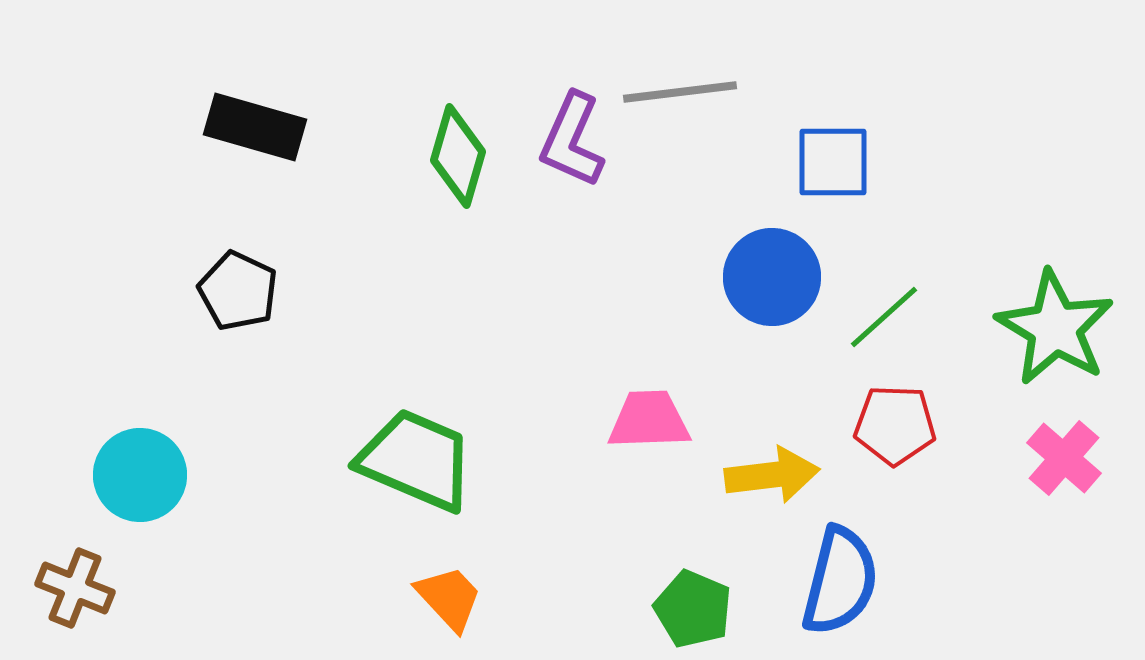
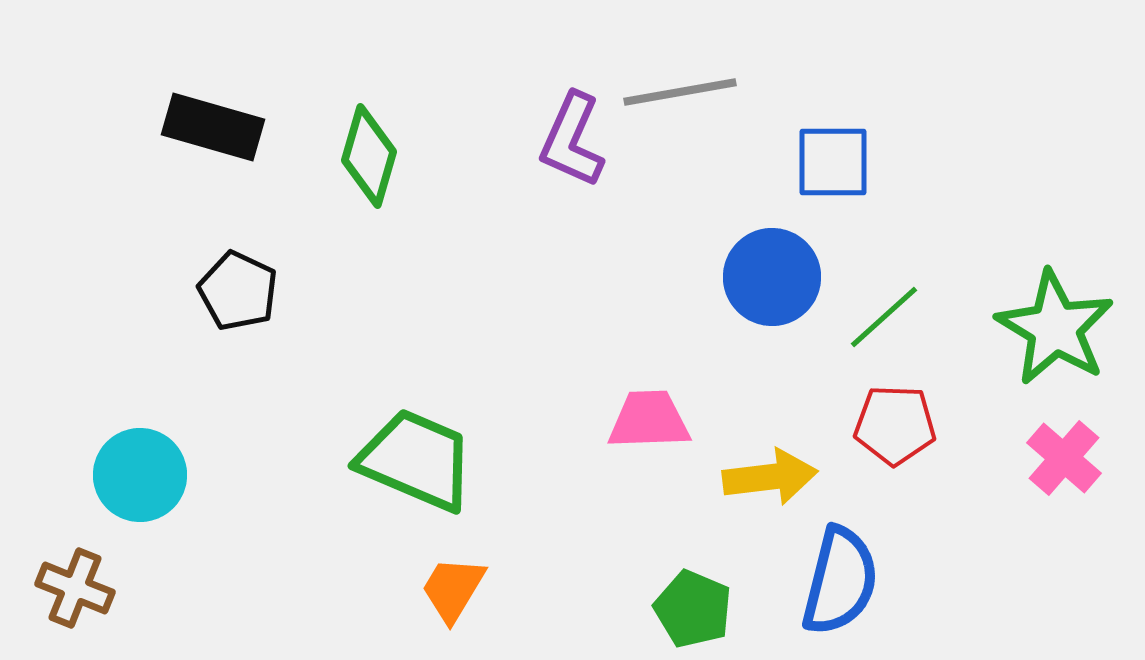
gray line: rotated 3 degrees counterclockwise
black rectangle: moved 42 px left
green diamond: moved 89 px left
yellow arrow: moved 2 px left, 2 px down
orange trapezoid: moved 4 px right, 9 px up; rotated 106 degrees counterclockwise
